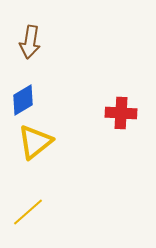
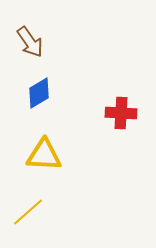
brown arrow: rotated 44 degrees counterclockwise
blue diamond: moved 16 px right, 7 px up
yellow triangle: moved 9 px right, 13 px down; rotated 42 degrees clockwise
